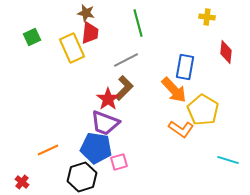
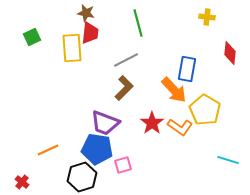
yellow rectangle: rotated 20 degrees clockwise
red diamond: moved 4 px right, 1 px down
blue rectangle: moved 2 px right, 2 px down
red star: moved 44 px right, 24 px down
yellow pentagon: moved 2 px right
orange L-shape: moved 1 px left, 2 px up
blue pentagon: moved 1 px right, 1 px down
pink square: moved 4 px right, 3 px down
